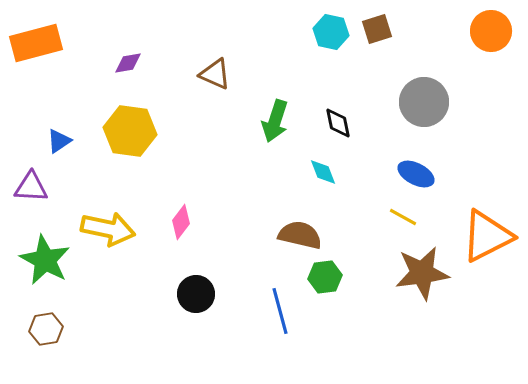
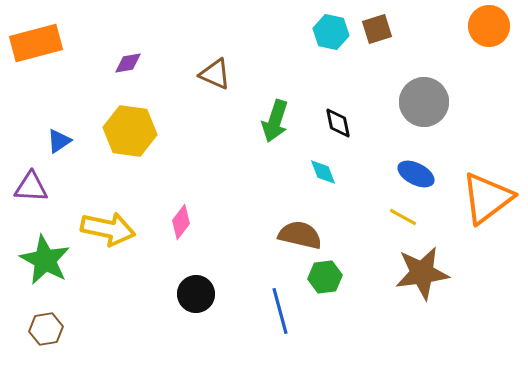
orange circle: moved 2 px left, 5 px up
orange triangle: moved 38 px up; rotated 10 degrees counterclockwise
